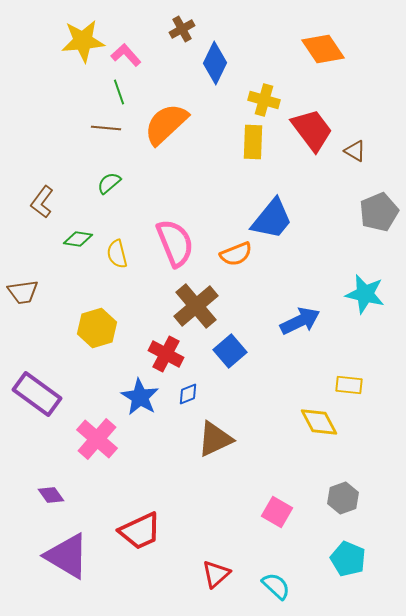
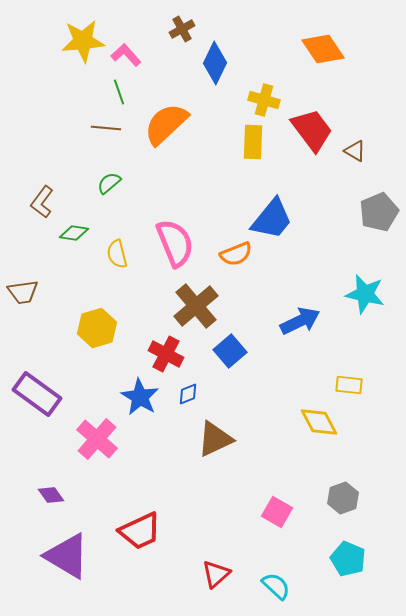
green diamond at (78, 239): moved 4 px left, 6 px up
